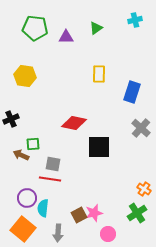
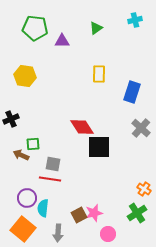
purple triangle: moved 4 px left, 4 px down
red diamond: moved 8 px right, 4 px down; rotated 45 degrees clockwise
